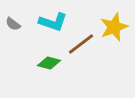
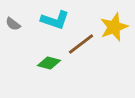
cyan L-shape: moved 2 px right, 2 px up
